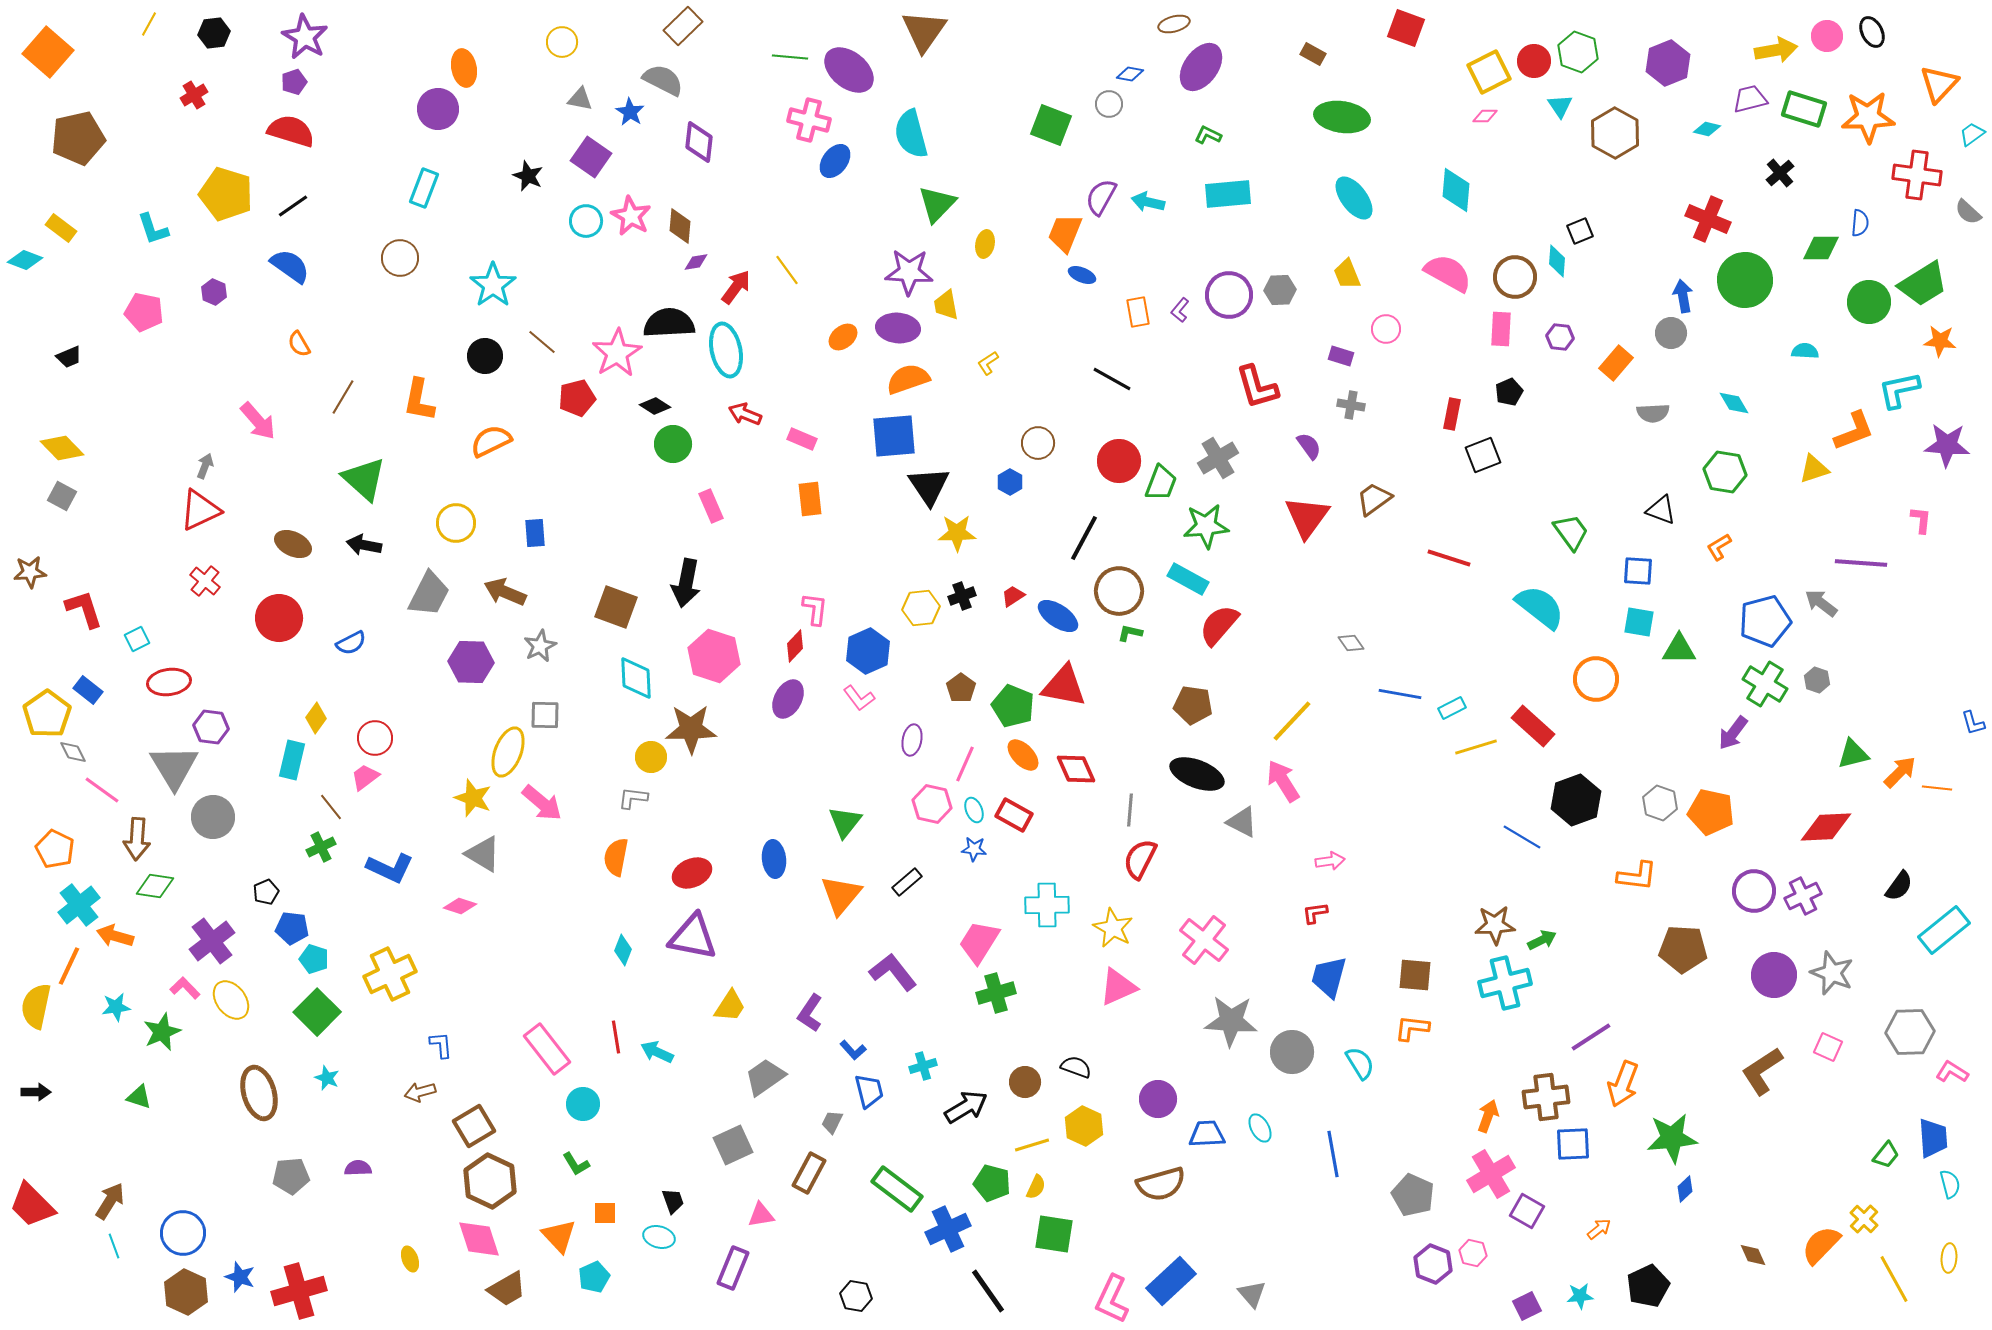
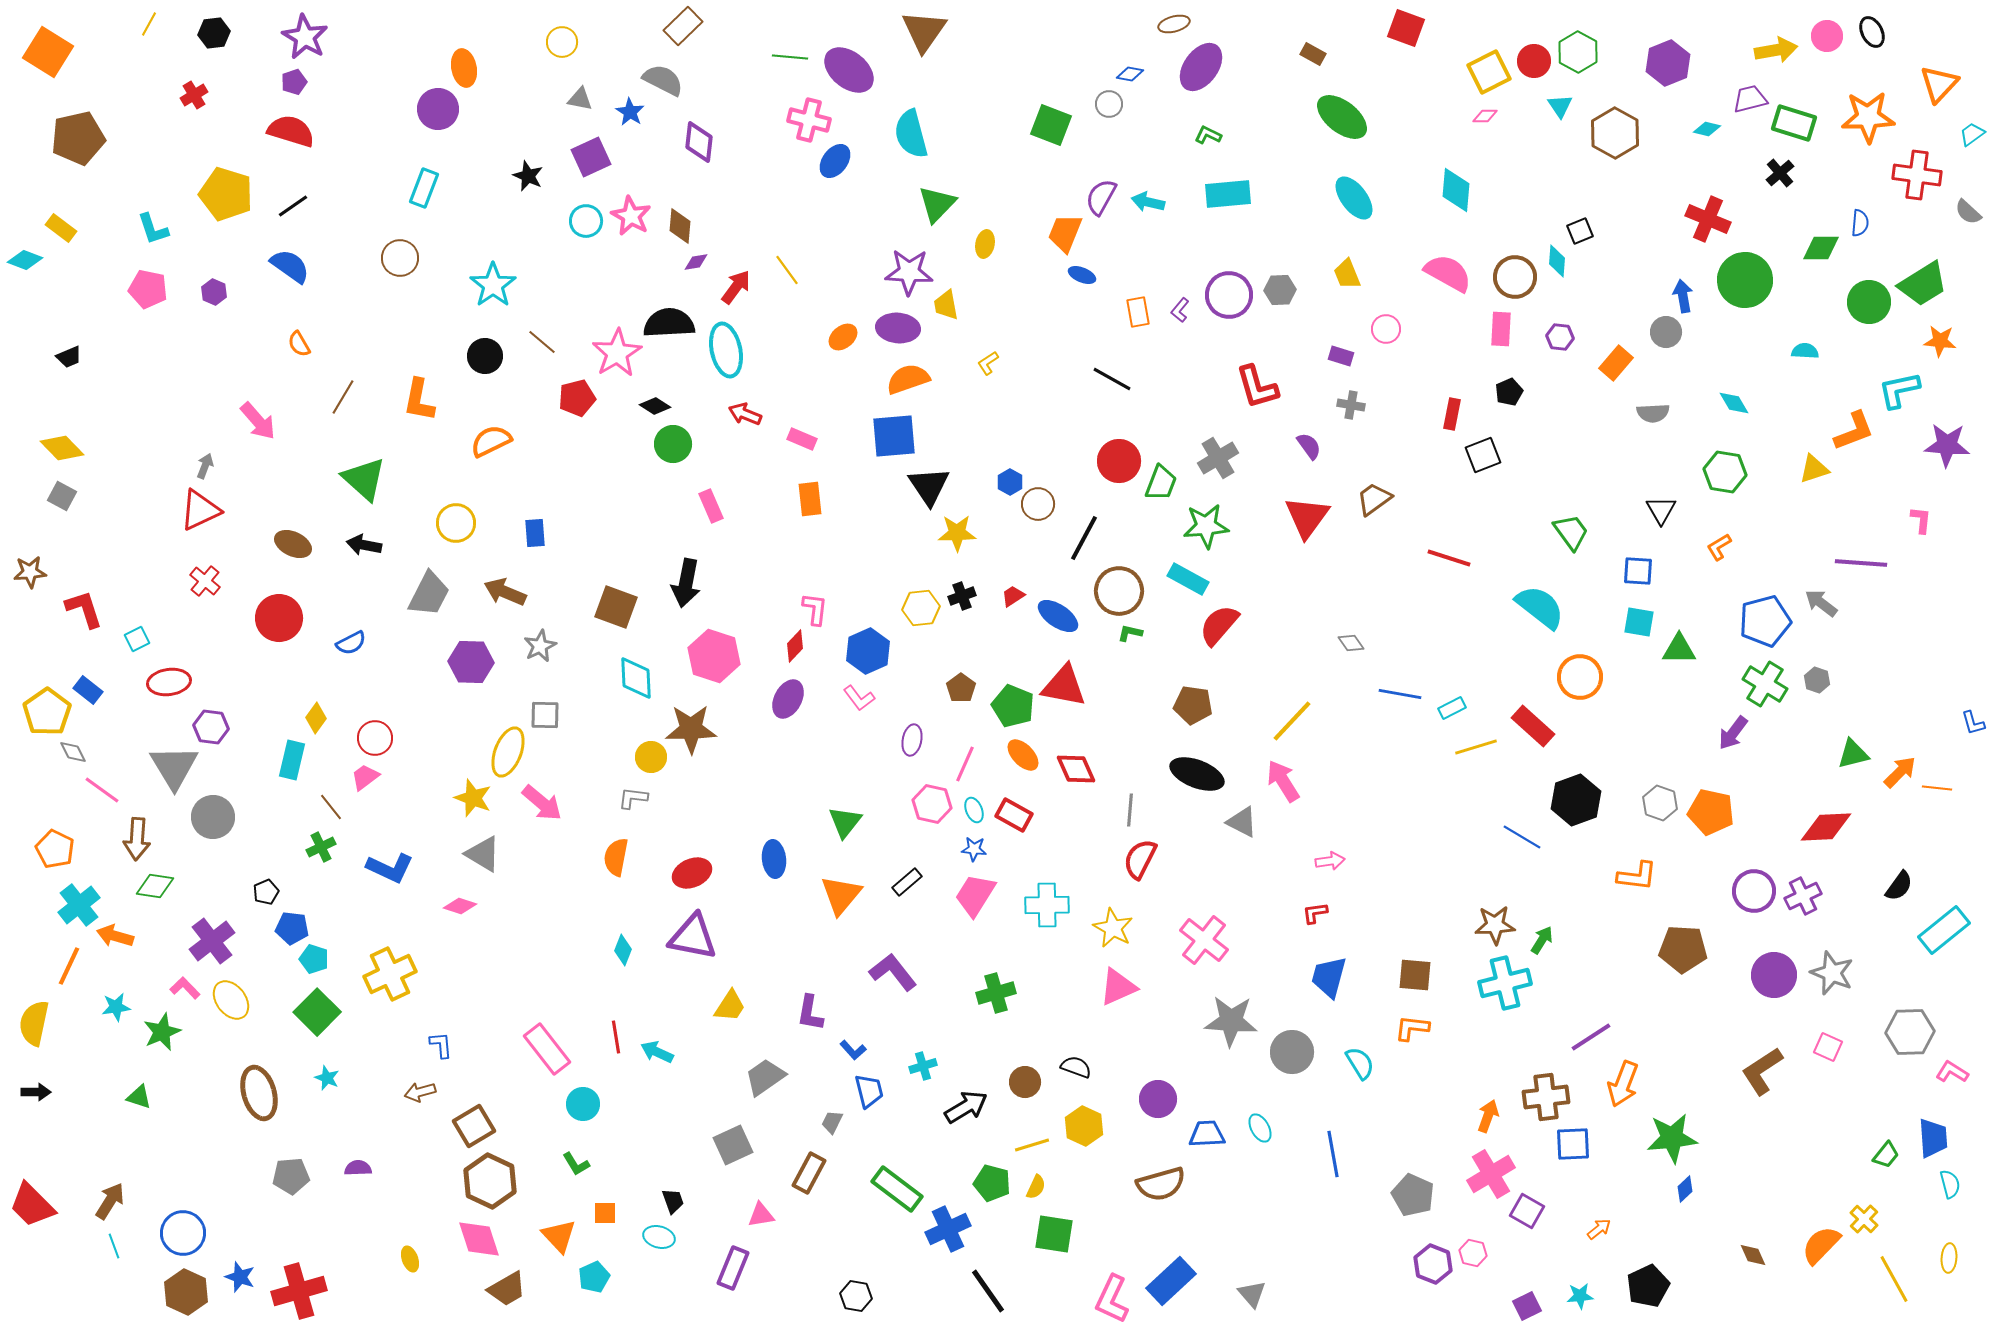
orange square at (48, 52): rotated 9 degrees counterclockwise
green hexagon at (1578, 52): rotated 9 degrees clockwise
green rectangle at (1804, 109): moved 10 px left, 14 px down
green ellipse at (1342, 117): rotated 30 degrees clockwise
purple square at (591, 157): rotated 30 degrees clockwise
pink pentagon at (144, 312): moved 4 px right, 23 px up
gray circle at (1671, 333): moved 5 px left, 1 px up
brown circle at (1038, 443): moved 61 px down
black triangle at (1661, 510): rotated 40 degrees clockwise
orange circle at (1596, 679): moved 16 px left, 2 px up
yellow pentagon at (47, 714): moved 2 px up
green arrow at (1542, 940): rotated 32 degrees counterclockwise
pink trapezoid at (979, 942): moved 4 px left, 47 px up
yellow semicircle at (36, 1006): moved 2 px left, 17 px down
purple L-shape at (810, 1013): rotated 24 degrees counterclockwise
